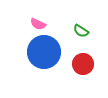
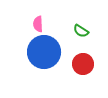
pink semicircle: rotated 63 degrees clockwise
